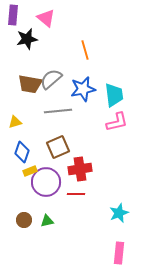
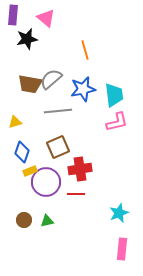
pink rectangle: moved 3 px right, 4 px up
